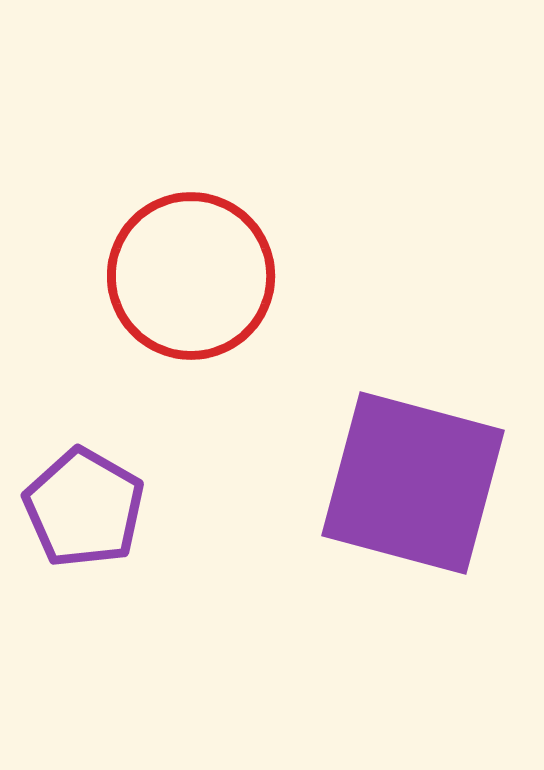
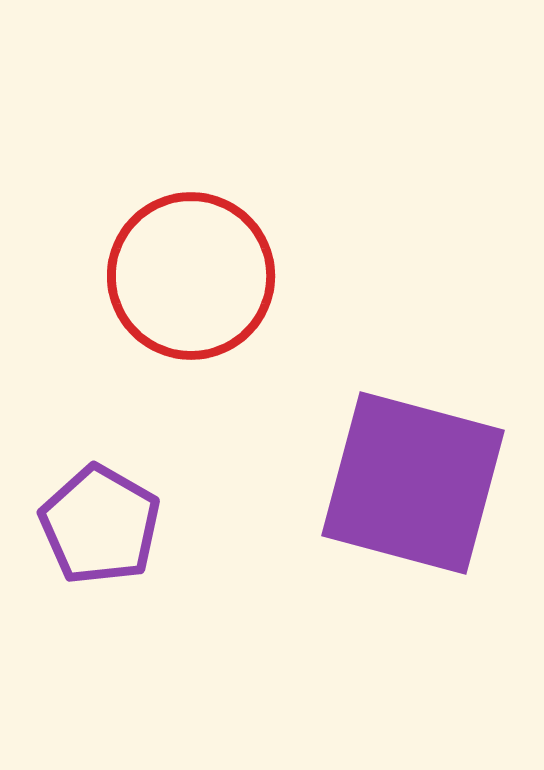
purple pentagon: moved 16 px right, 17 px down
